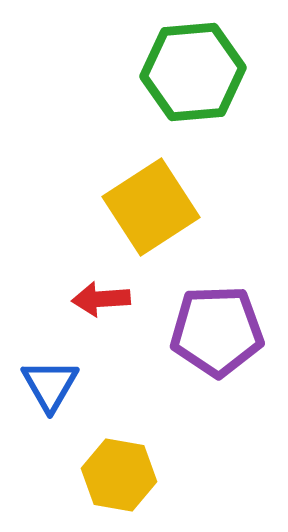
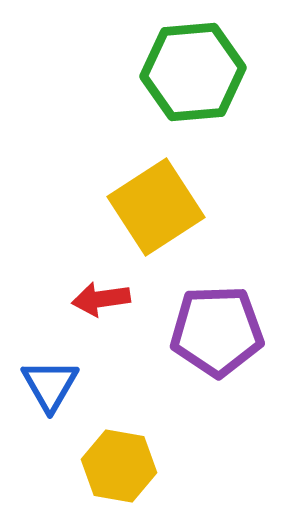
yellow square: moved 5 px right
red arrow: rotated 4 degrees counterclockwise
yellow hexagon: moved 9 px up
